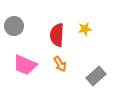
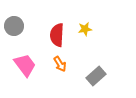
pink trapezoid: rotated 150 degrees counterclockwise
